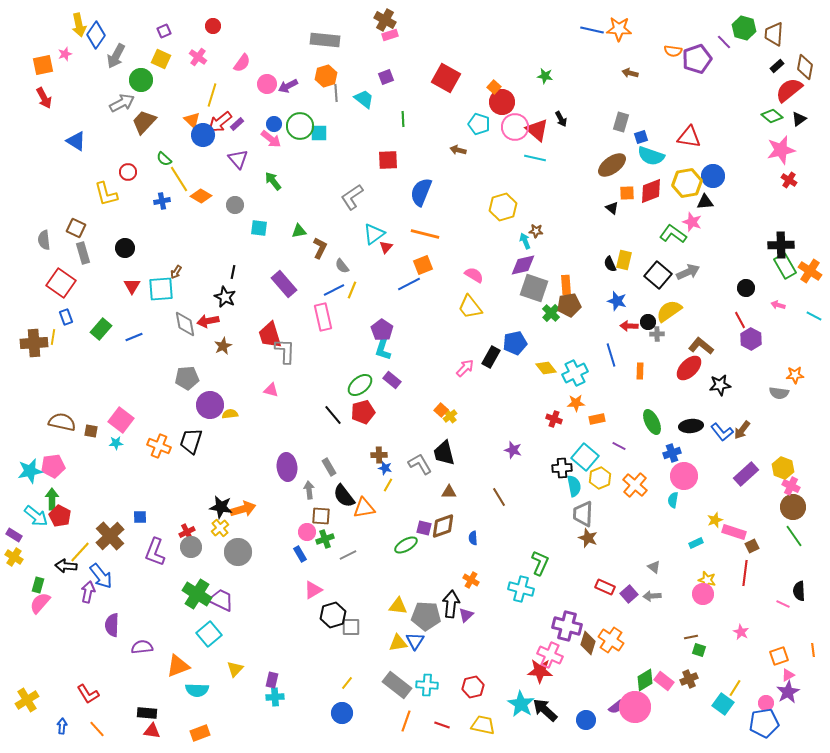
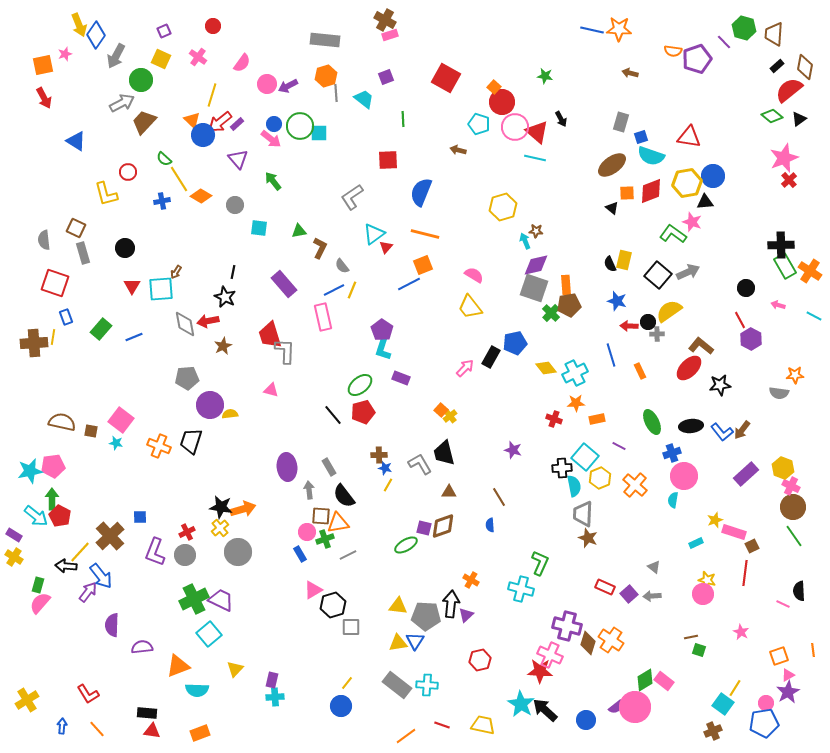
yellow arrow at (79, 25): rotated 10 degrees counterclockwise
red triangle at (537, 130): moved 2 px down
pink star at (781, 150): moved 3 px right, 8 px down; rotated 8 degrees counterclockwise
red cross at (789, 180): rotated 14 degrees clockwise
purple diamond at (523, 265): moved 13 px right
red square at (61, 283): moved 6 px left; rotated 16 degrees counterclockwise
orange rectangle at (640, 371): rotated 28 degrees counterclockwise
purple rectangle at (392, 380): moved 9 px right, 2 px up; rotated 18 degrees counterclockwise
cyan star at (116, 443): rotated 16 degrees clockwise
orange triangle at (364, 508): moved 26 px left, 15 px down
blue semicircle at (473, 538): moved 17 px right, 13 px up
gray circle at (191, 547): moved 6 px left, 8 px down
purple arrow at (88, 592): rotated 25 degrees clockwise
green cross at (197, 594): moved 3 px left, 5 px down; rotated 32 degrees clockwise
black hexagon at (333, 615): moved 10 px up
brown cross at (689, 679): moved 24 px right, 52 px down
red hexagon at (473, 687): moved 7 px right, 27 px up
blue circle at (342, 713): moved 1 px left, 7 px up
orange line at (406, 721): moved 15 px down; rotated 35 degrees clockwise
